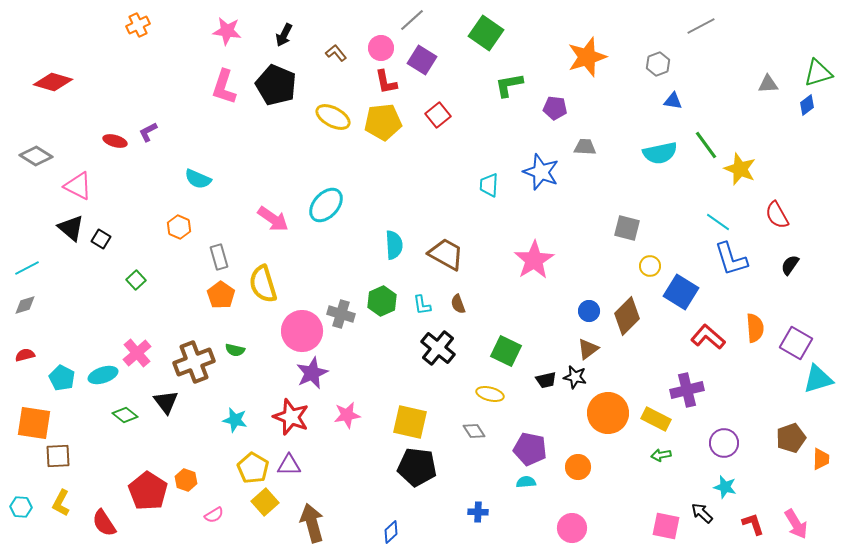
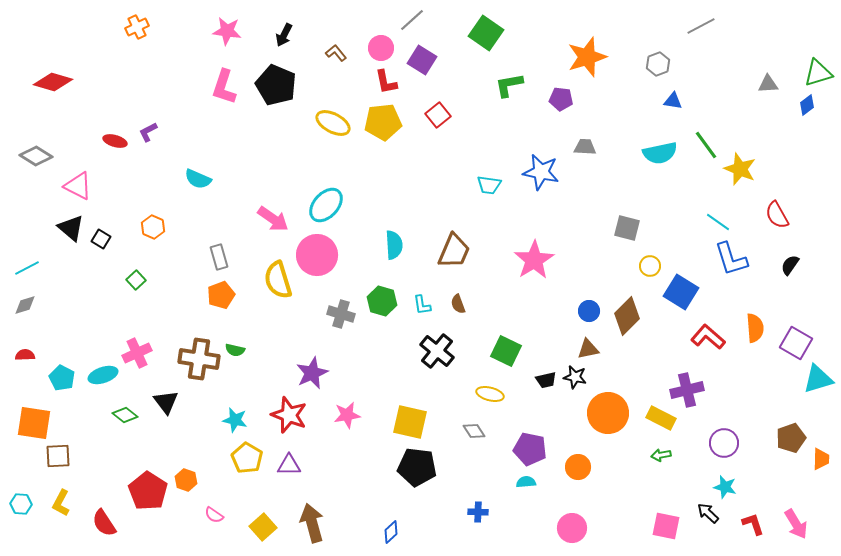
orange cross at (138, 25): moved 1 px left, 2 px down
purple pentagon at (555, 108): moved 6 px right, 9 px up
yellow ellipse at (333, 117): moved 6 px down
blue star at (541, 172): rotated 9 degrees counterclockwise
cyan trapezoid at (489, 185): rotated 85 degrees counterclockwise
orange hexagon at (179, 227): moved 26 px left
brown trapezoid at (446, 254): moved 8 px right, 3 px up; rotated 84 degrees clockwise
yellow semicircle at (263, 284): moved 15 px right, 4 px up
orange pentagon at (221, 295): rotated 16 degrees clockwise
green hexagon at (382, 301): rotated 20 degrees counterclockwise
pink circle at (302, 331): moved 15 px right, 76 px up
black cross at (438, 348): moved 1 px left, 3 px down
brown triangle at (588, 349): rotated 25 degrees clockwise
pink cross at (137, 353): rotated 16 degrees clockwise
red semicircle at (25, 355): rotated 12 degrees clockwise
brown cross at (194, 362): moved 5 px right, 3 px up; rotated 30 degrees clockwise
red star at (291, 417): moved 2 px left, 2 px up
yellow rectangle at (656, 419): moved 5 px right, 1 px up
yellow pentagon at (253, 468): moved 6 px left, 10 px up
yellow square at (265, 502): moved 2 px left, 25 px down
cyan hexagon at (21, 507): moved 3 px up
black arrow at (702, 513): moved 6 px right
pink semicircle at (214, 515): rotated 66 degrees clockwise
